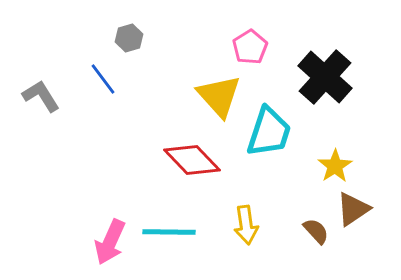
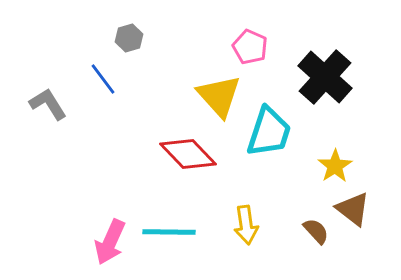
pink pentagon: rotated 16 degrees counterclockwise
gray L-shape: moved 7 px right, 8 px down
red diamond: moved 4 px left, 6 px up
brown triangle: rotated 48 degrees counterclockwise
